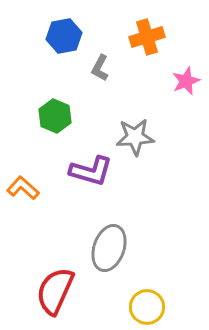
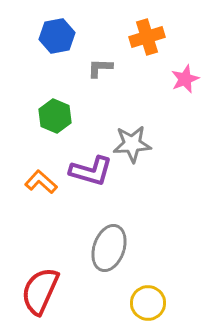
blue hexagon: moved 7 px left
gray L-shape: rotated 64 degrees clockwise
pink star: moved 1 px left, 2 px up
gray star: moved 3 px left, 7 px down
orange L-shape: moved 18 px right, 6 px up
red semicircle: moved 15 px left
yellow circle: moved 1 px right, 4 px up
